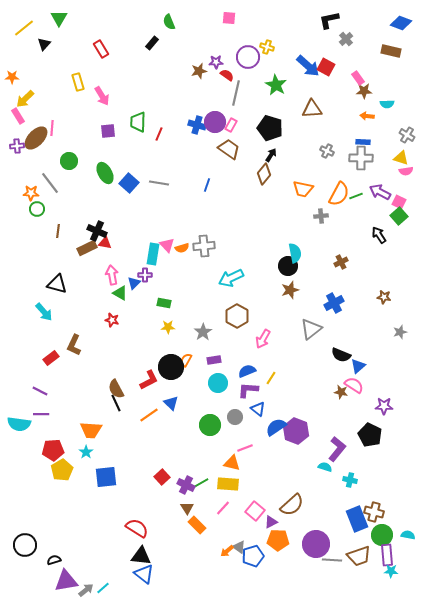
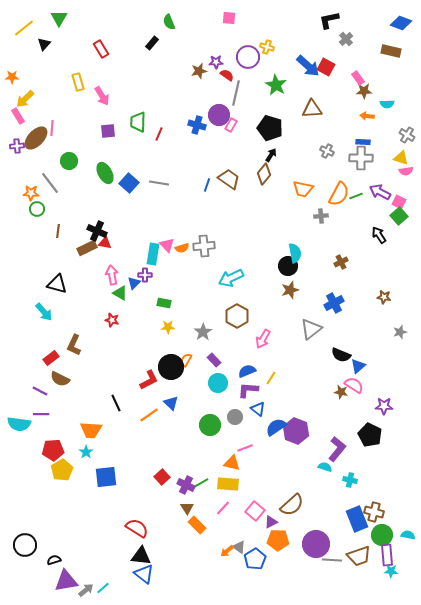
purple circle at (215, 122): moved 4 px right, 7 px up
brown trapezoid at (229, 149): moved 30 px down
purple rectangle at (214, 360): rotated 56 degrees clockwise
brown semicircle at (116, 389): moved 56 px left, 10 px up; rotated 36 degrees counterclockwise
blue pentagon at (253, 556): moved 2 px right, 3 px down; rotated 15 degrees counterclockwise
